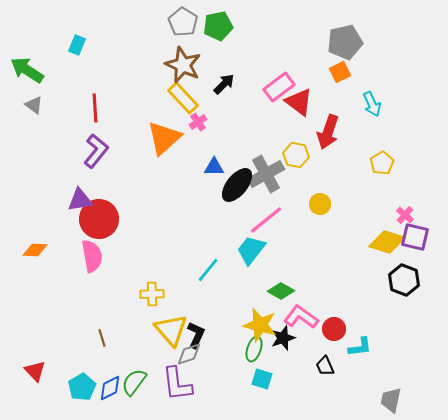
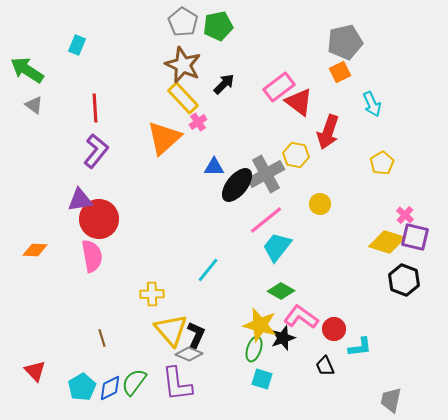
cyan trapezoid at (251, 250): moved 26 px right, 3 px up
gray diamond at (189, 354): rotated 40 degrees clockwise
